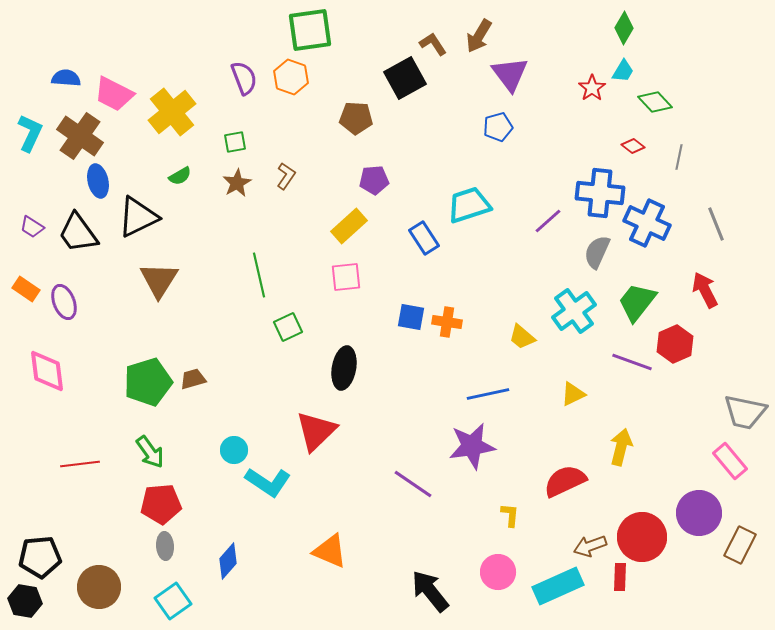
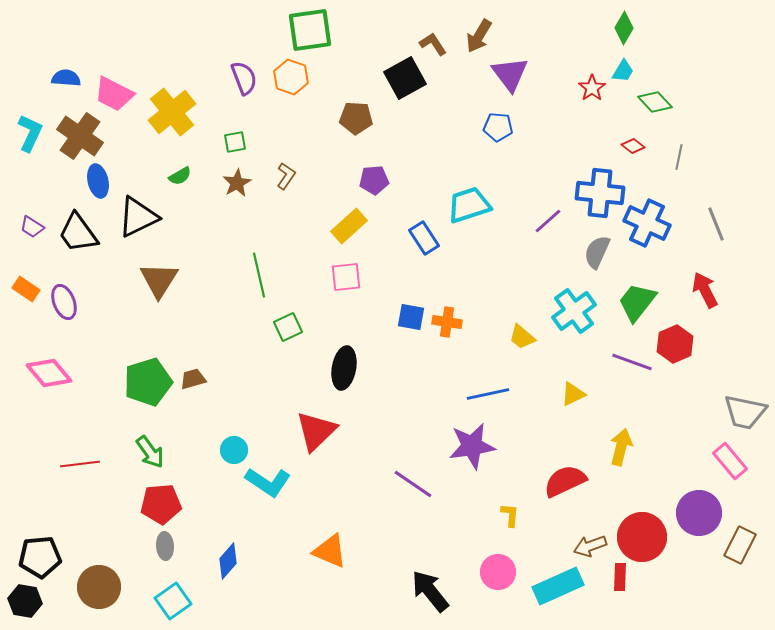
blue pentagon at (498, 127): rotated 20 degrees clockwise
pink diamond at (47, 371): moved 2 px right, 2 px down; rotated 33 degrees counterclockwise
